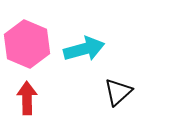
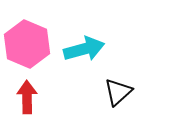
red arrow: moved 1 px up
